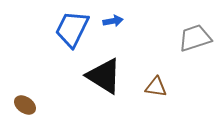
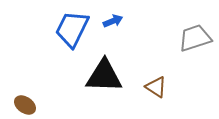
blue arrow: rotated 12 degrees counterclockwise
black triangle: rotated 30 degrees counterclockwise
brown triangle: rotated 25 degrees clockwise
